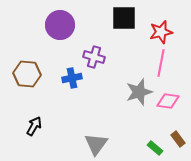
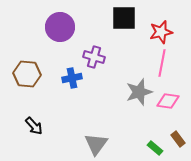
purple circle: moved 2 px down
pink line: moved 1 px right
black arrow: rotated 108 degrees clockwise
